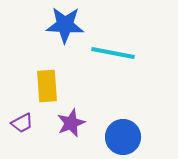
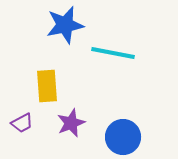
blue star: rotated 15 degrees counterclockwise
